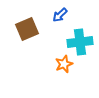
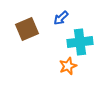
blue arrow: moved 1 px right, 3 px down
orange star: moved 4 px right, 2 px down
